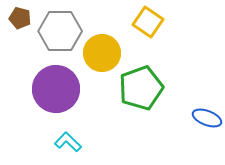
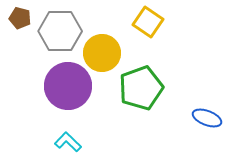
purple circle: moved 12 px right, 3 px up
